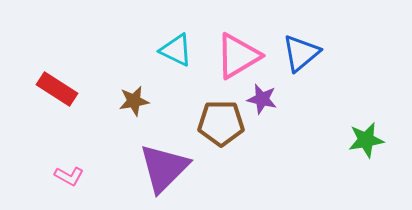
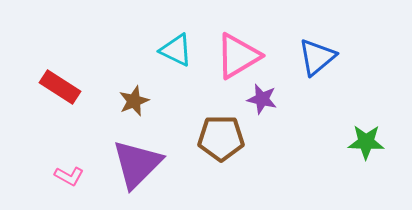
blue triangle: moved 16 px right, 4 px down
red rectangle: moved 3 px right, 2 px up
brown star: rotated 12 degrees counterclockwise
brown pentagon: moved 15 px down
green star: moved 2 px down; rotated 12 degrees clockwise
purple triangle: moved 27 px left, 4 px up
